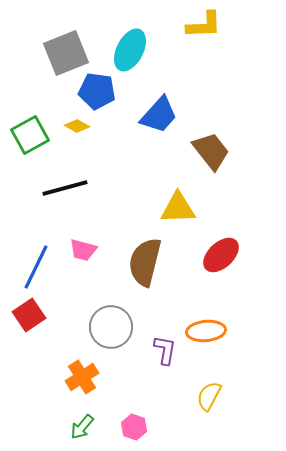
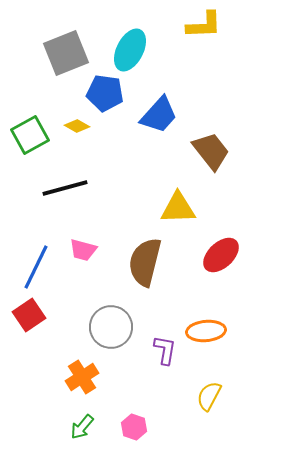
blue pentagon: moved 8 px right, 2 px down
